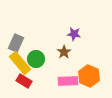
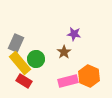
pink rectangle: rotated 12 degrees counterclockwise
